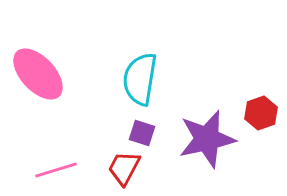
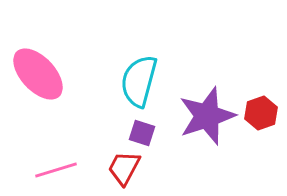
cyan semicircle: moved 1 px left, 2 px down; rotated 6 degrees clockwise
purple star: moved 23 px up; rotated 6 degrees counterclockwise
